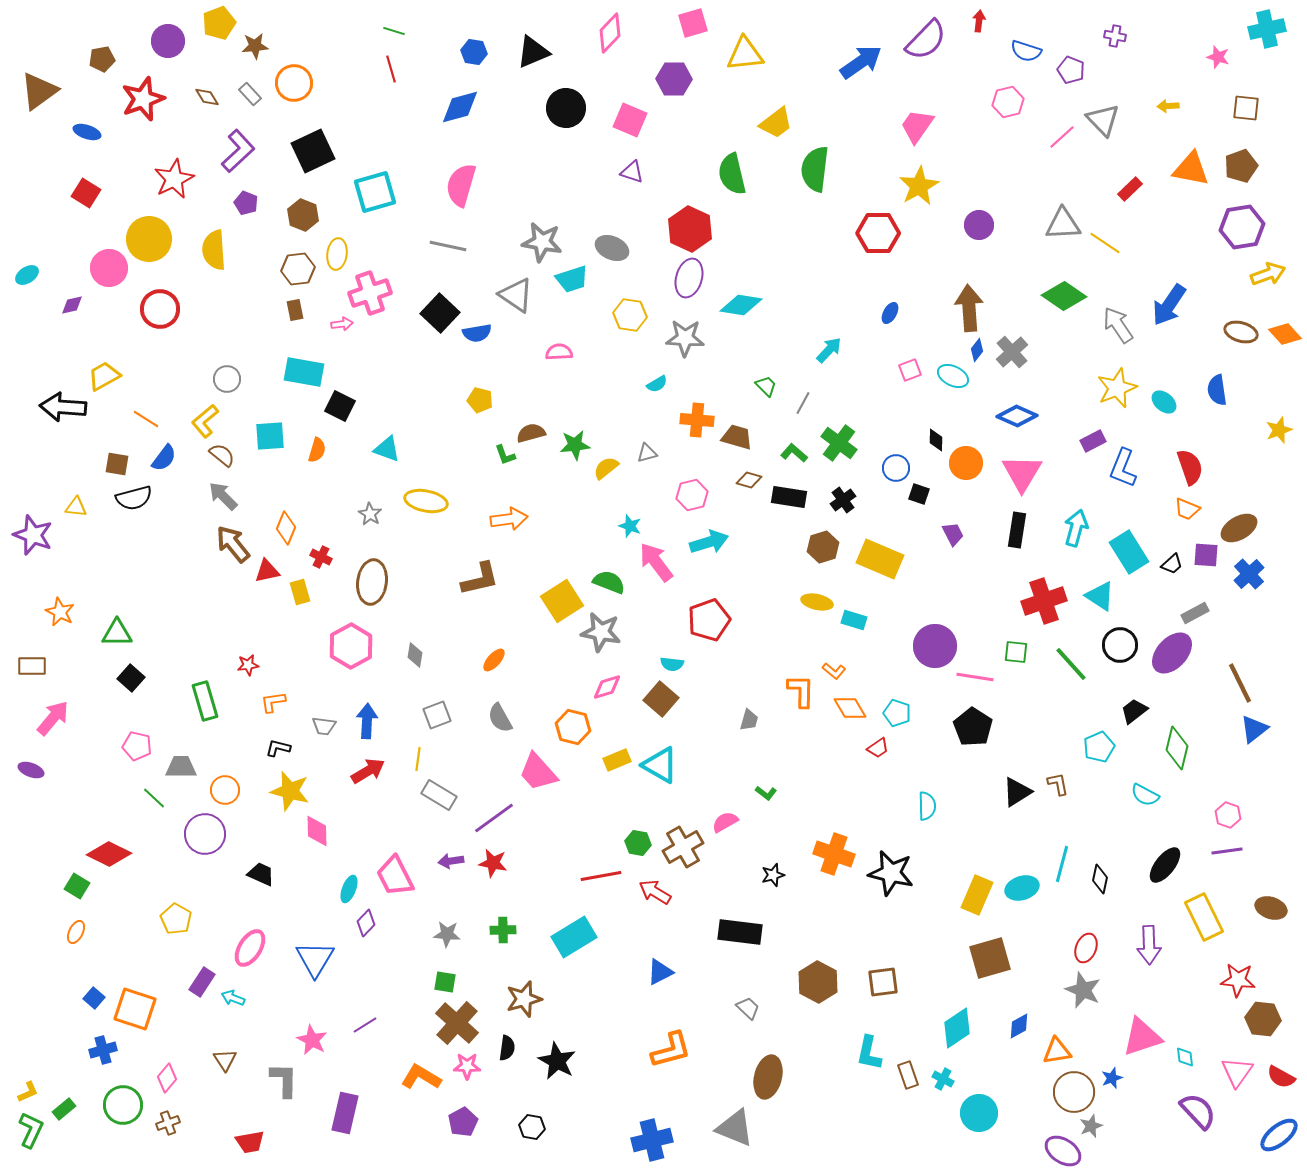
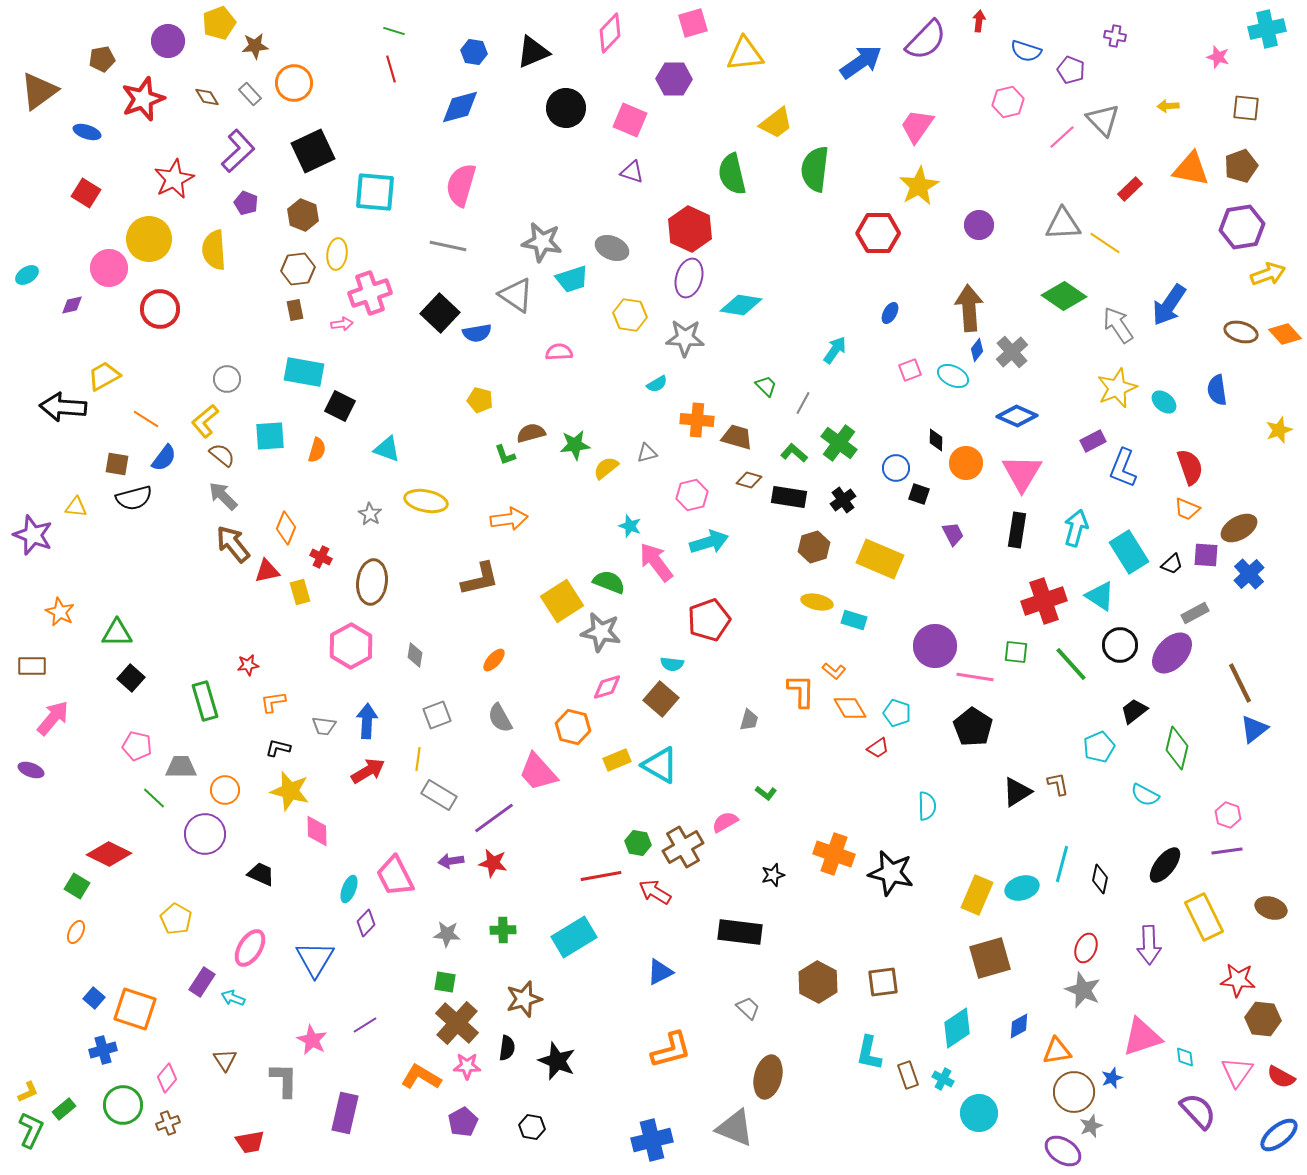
cyan square at (375, 192): rotated 21 degrees clockwise
cyan arrow at (829, 350): moved 6 px right; rotated 8 degrees counterclockwise
brown hexagon at (823, 547): moved 9 px left
black star at (557, 1061): rotated 6 degrees counterclockwise
